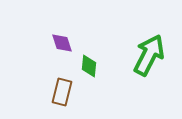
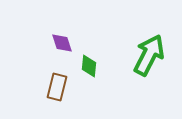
brown rectangle: moved 5 px left, 5 px up
